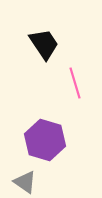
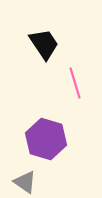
purple hexagon: moved 1 px right, 1 px up
